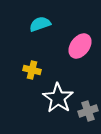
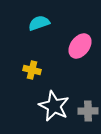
cyan semicircle: moved 1 px left, 1 px up
white star: moved 4 px left, 8 px down; rotated 8 degrees counterclockwise
gray cross: rotated 18 degrees clockwise
